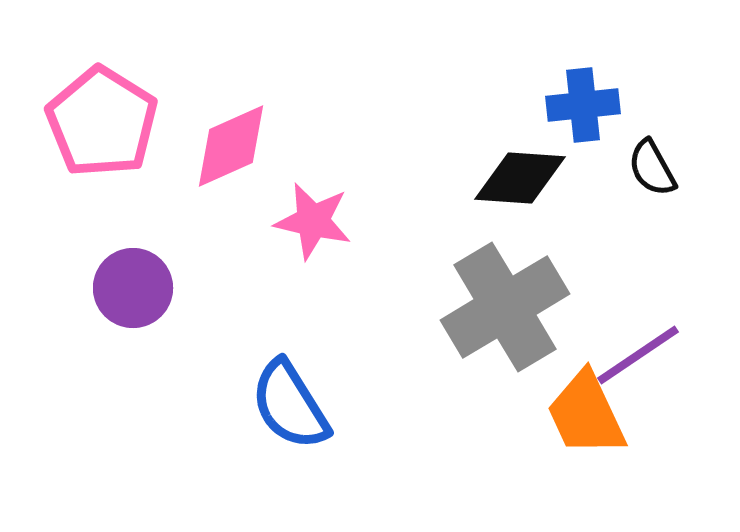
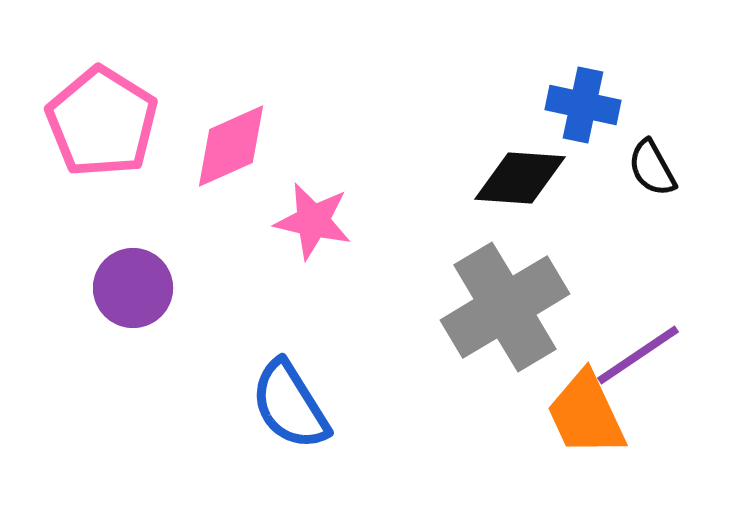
blue cross: rotated 18 degrees clockwise
